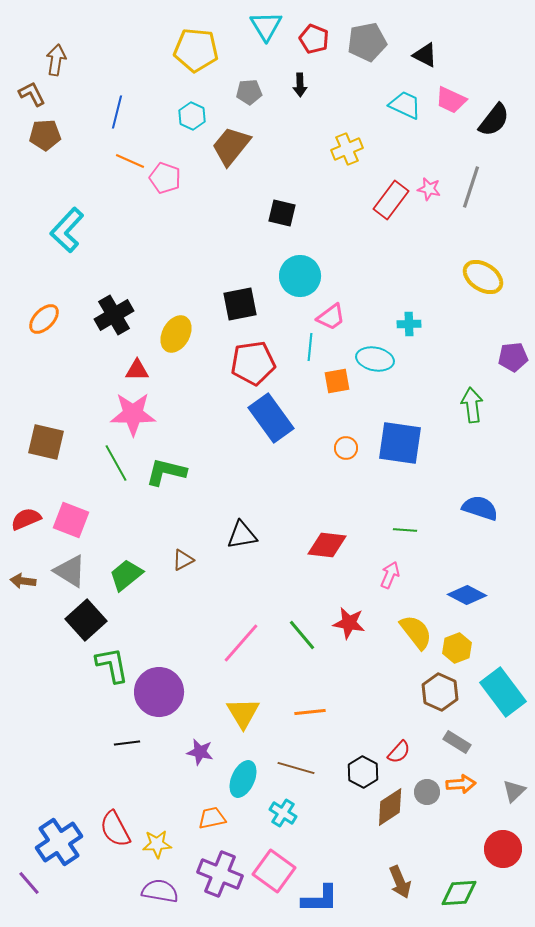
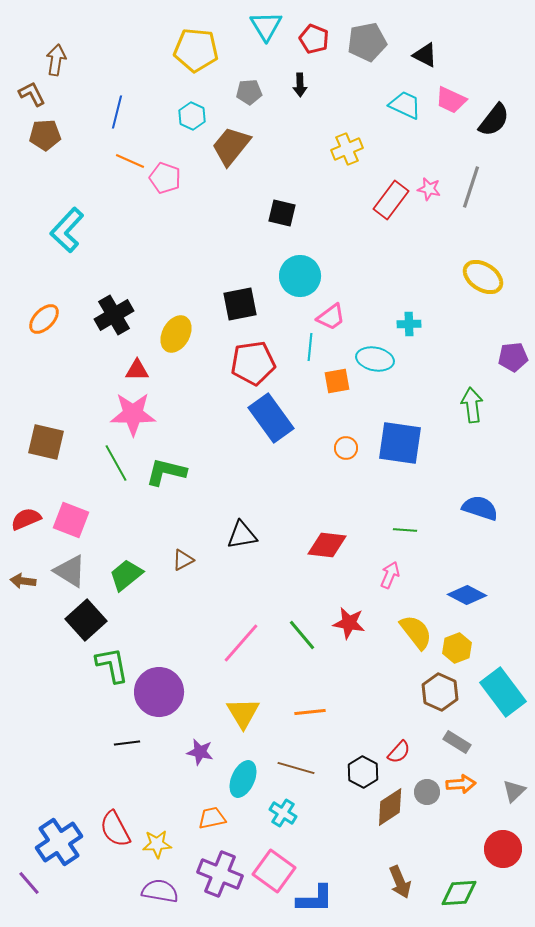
blue L-shape at (320, 899): moved 5 px left
